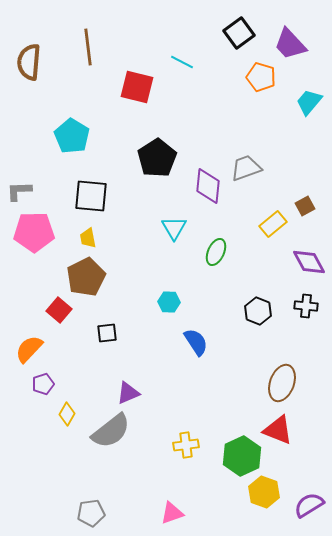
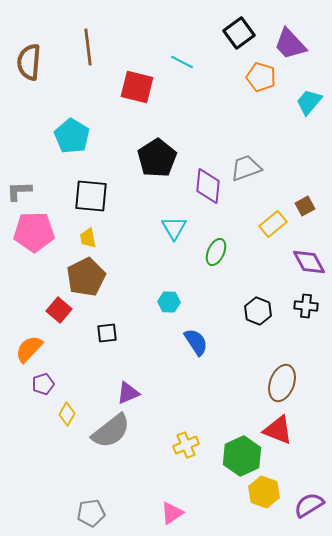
yellow cross at (186, 445): rotated 15 degrees counterclockwise
pink triangle at (172, 513): rotated 15 degrees counterclockwise
